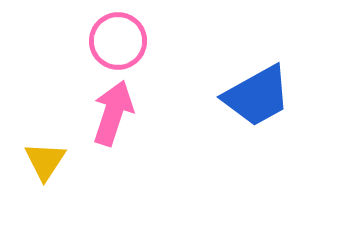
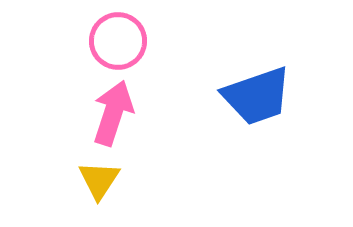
blue trapezoid: rotated 10 degrees clockwise
yellow triangle: moved 54 px right, 19 px down
